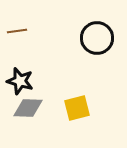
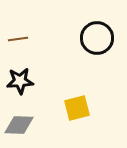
brown line: moved 1 px right, 8 px down
black star: rotated 20 degrees counterclockwise
gray diamond: moved 9 px left, 17 px down
